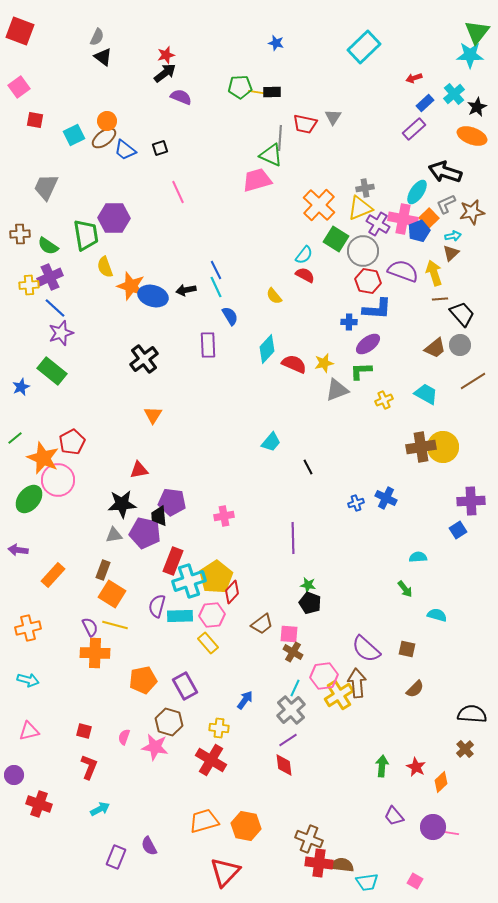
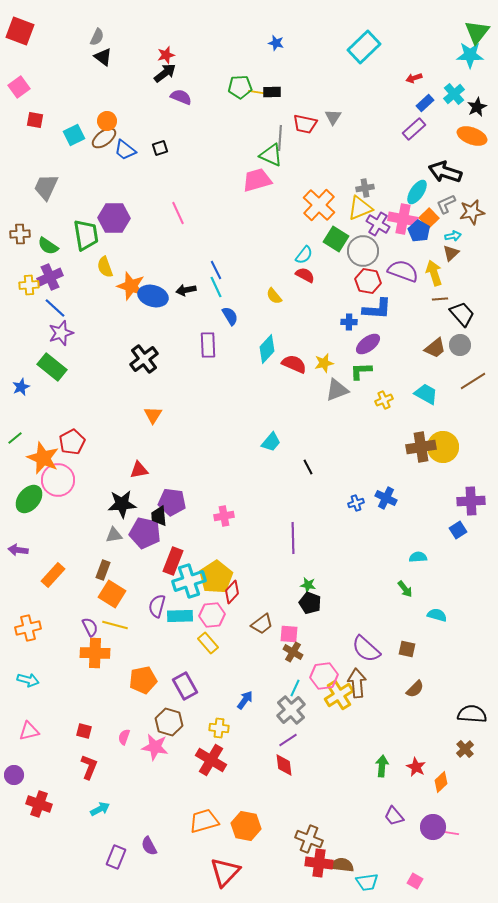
pink line at (178, 192): moved 21 px down
blue pentagon at (419, 231): rotated 20 degrees counterclockwise
green rectangle at (52, 371): moved 4 px up
